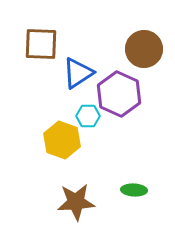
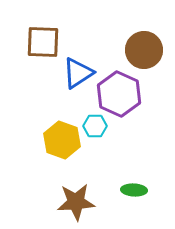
brown square: moved 2 px right, 2 px up
brown circle: moved 1 px down
cyan hexagon: moved 7 px right, 10 px down
